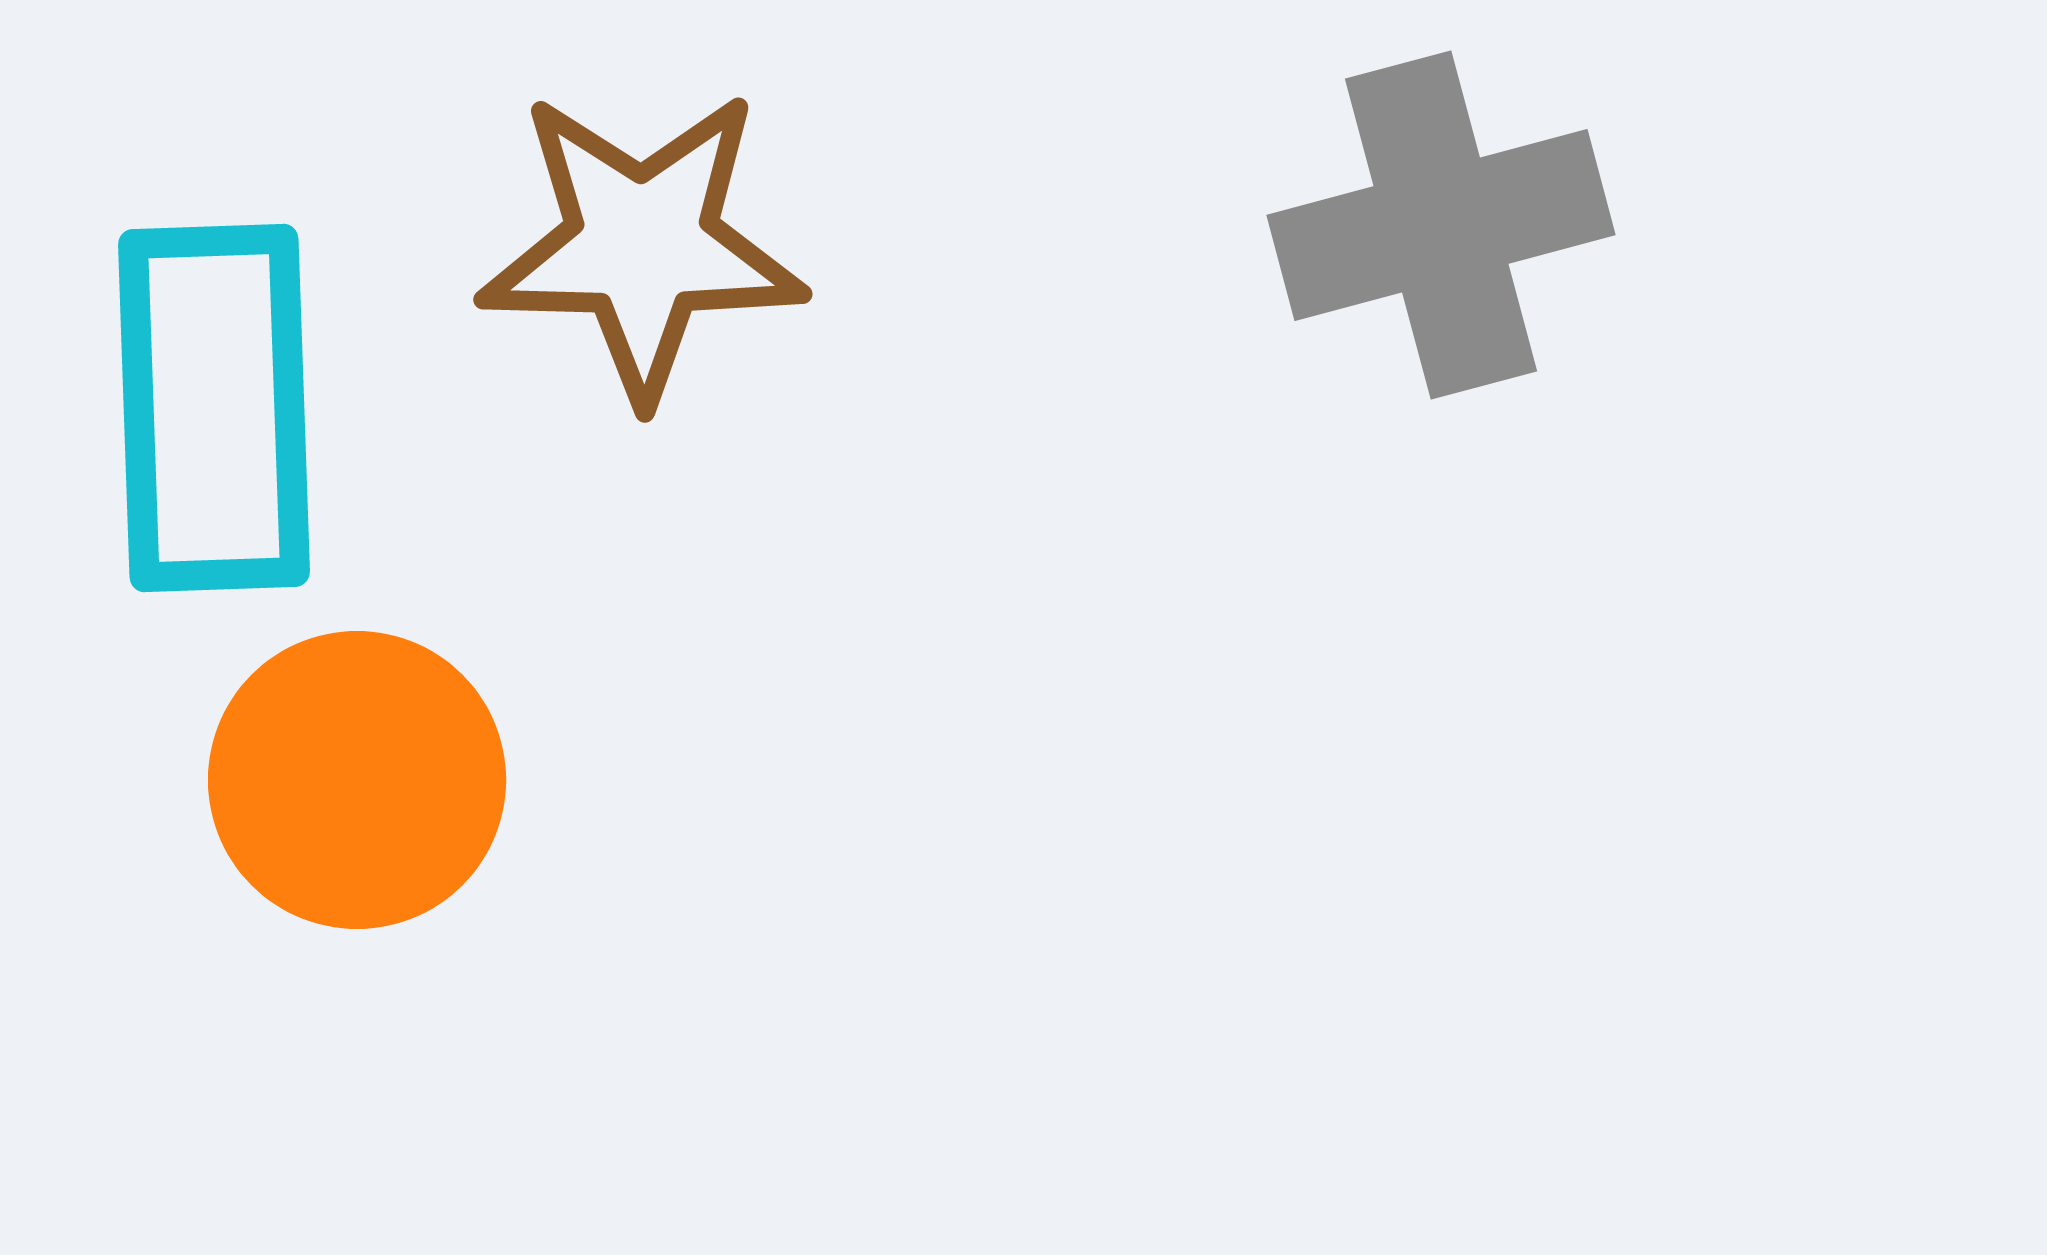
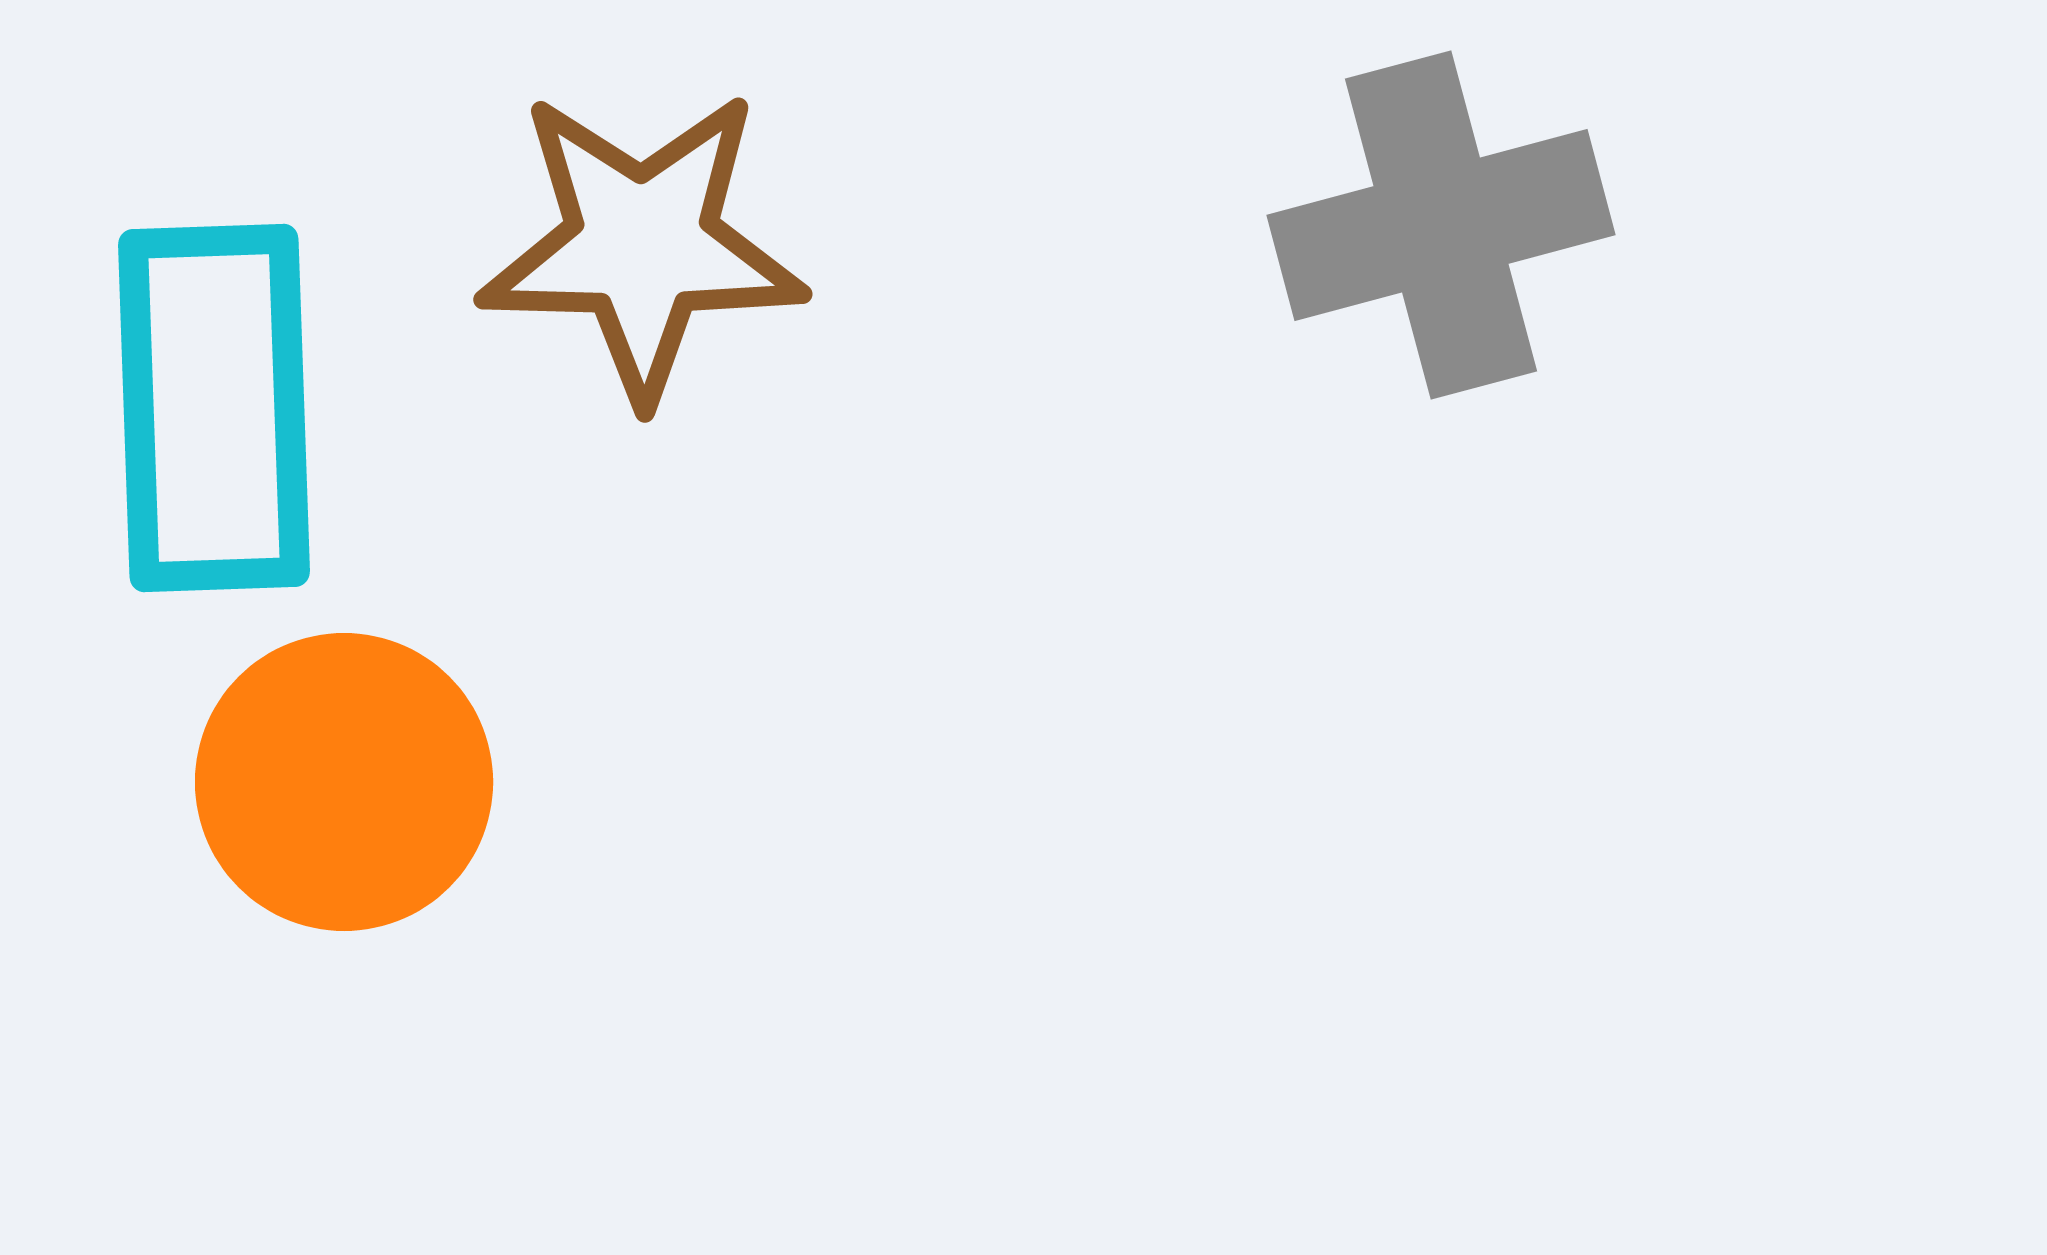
orange circle: moved 13 px left, 2 px down
